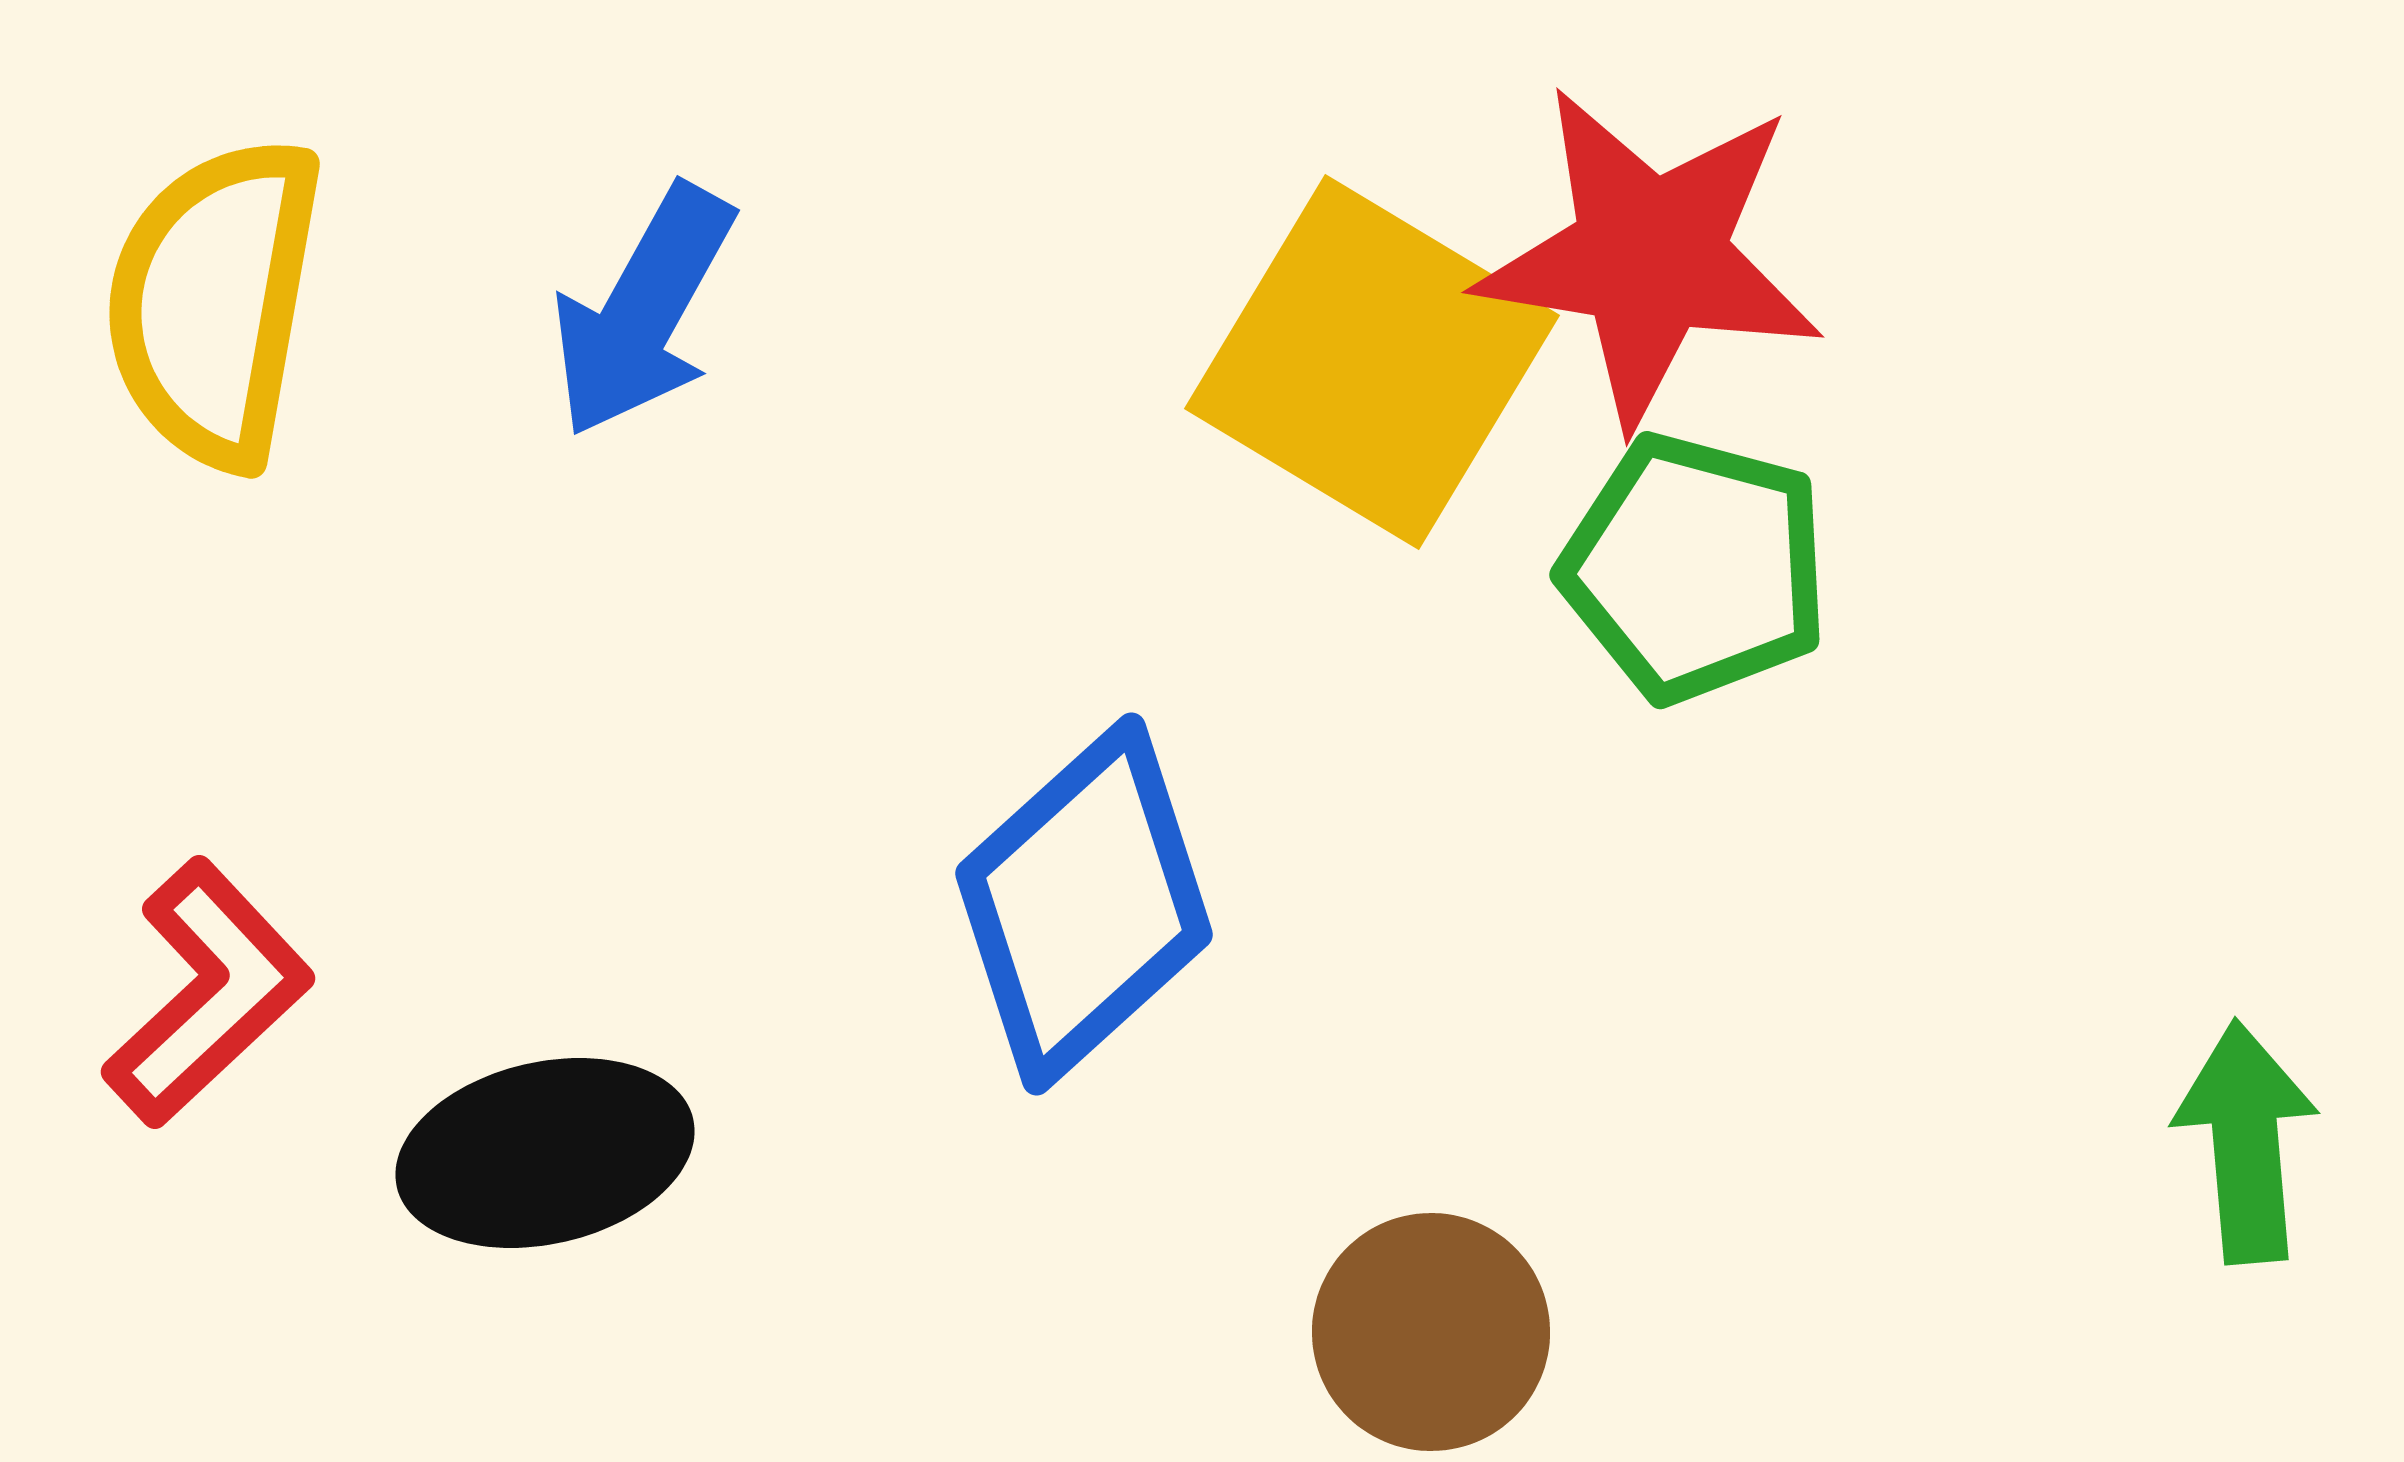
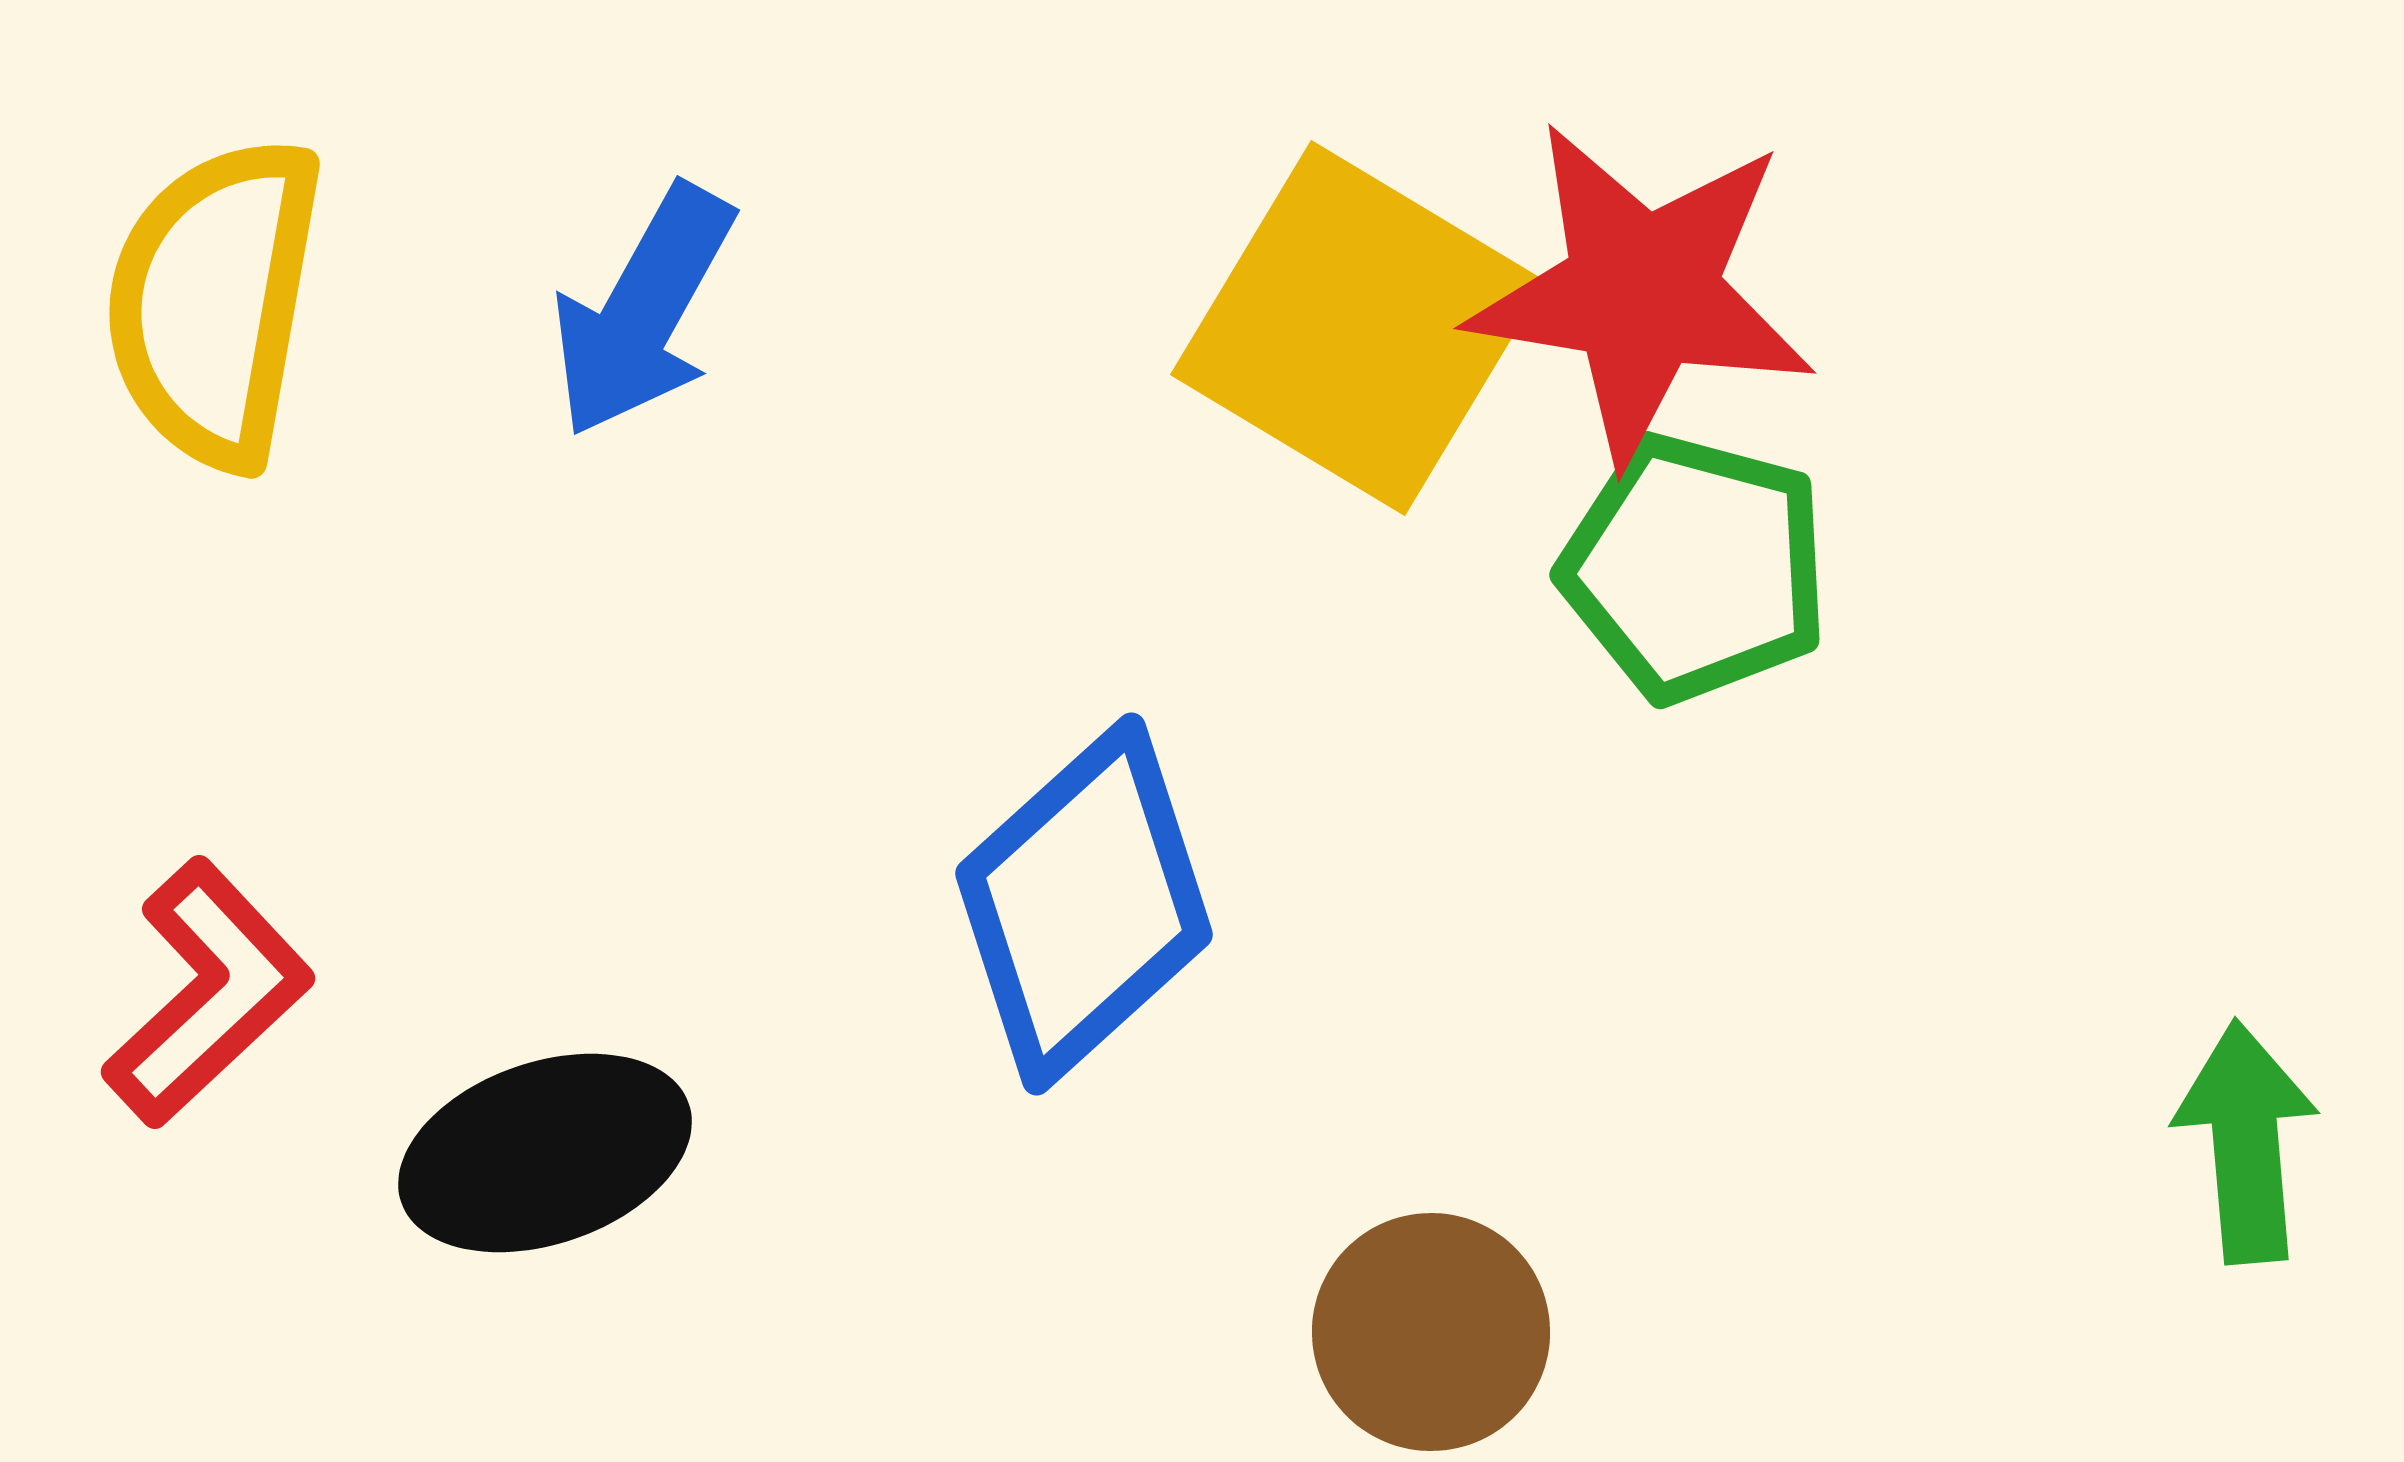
red star: moved 8 px left, 36 px down
yellow square: moved 14 px left, 34 px up
black ellipse: rotated 6 degrees counterclockwise
